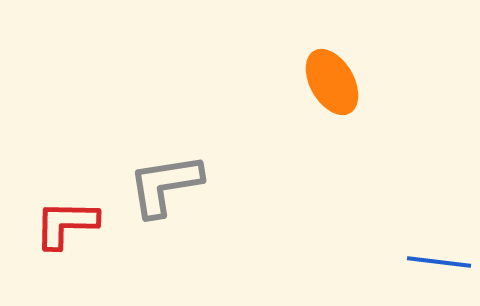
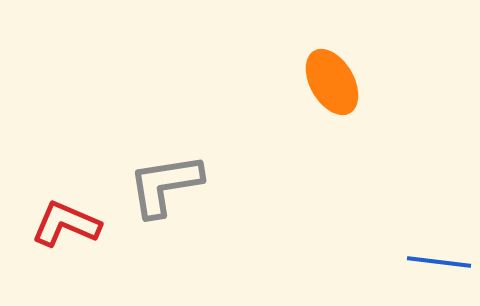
red L-shape: rotated 22 degrees clockwise
